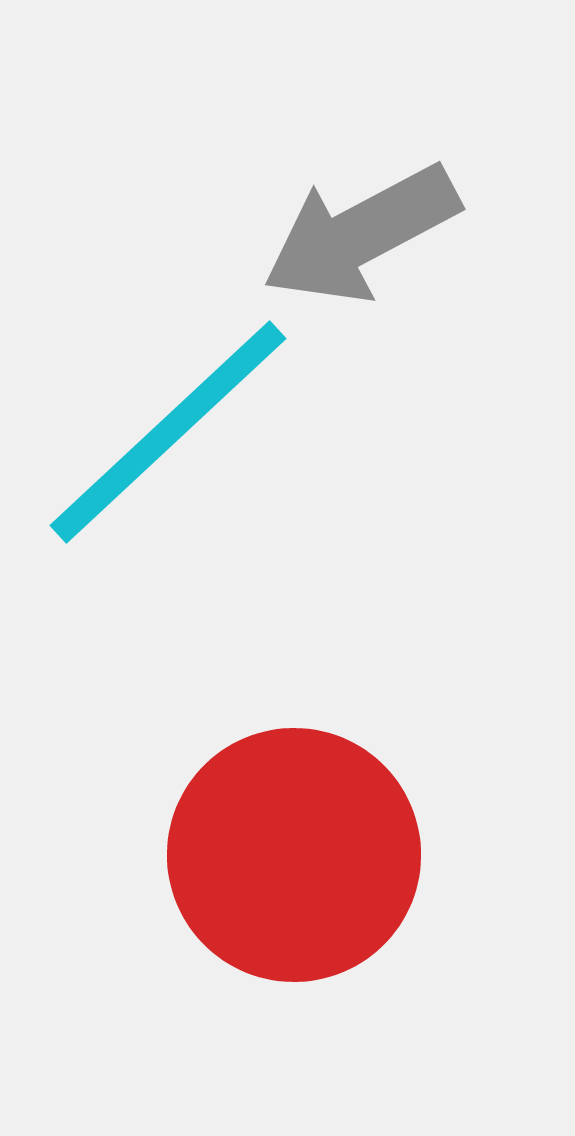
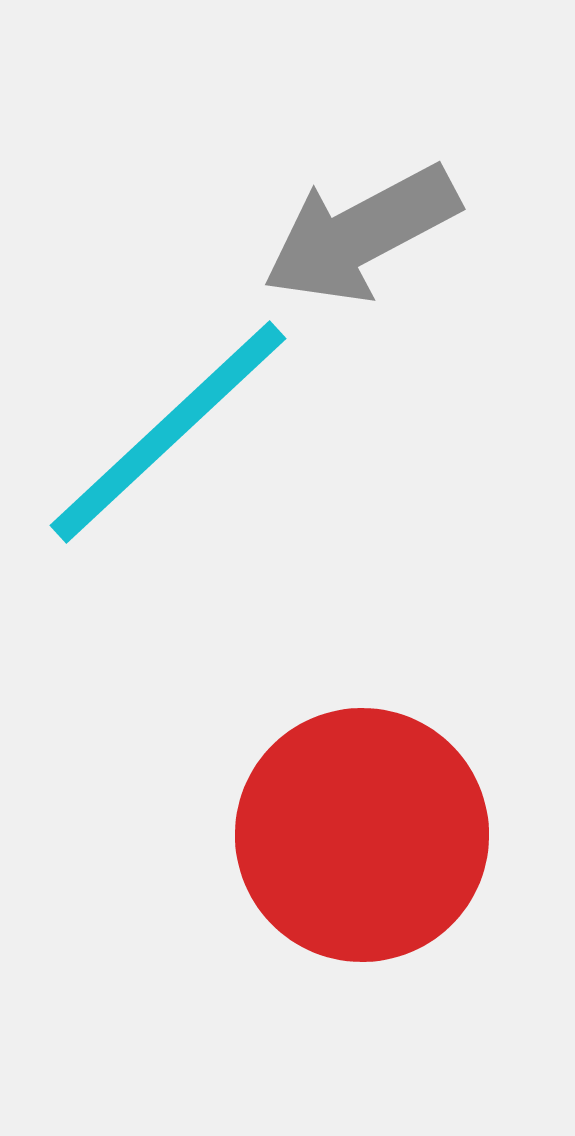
red circle: moved 68 px right, 20 px up
